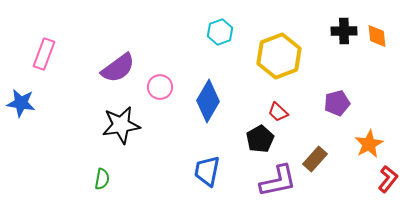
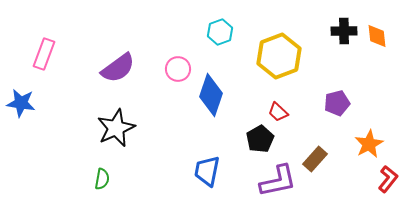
pink circle: moved 18 px right, 18 px up
blue diamond: moved 3 px right, 6 px up; rotated 12 degrees counterclockwise
black star: moved 5 px left, 3 px down; rotated 15 degrees counterclockwise
